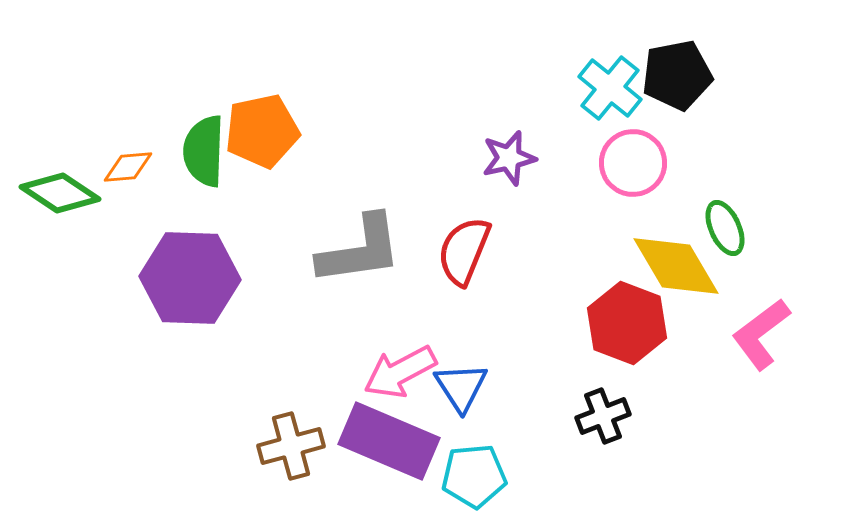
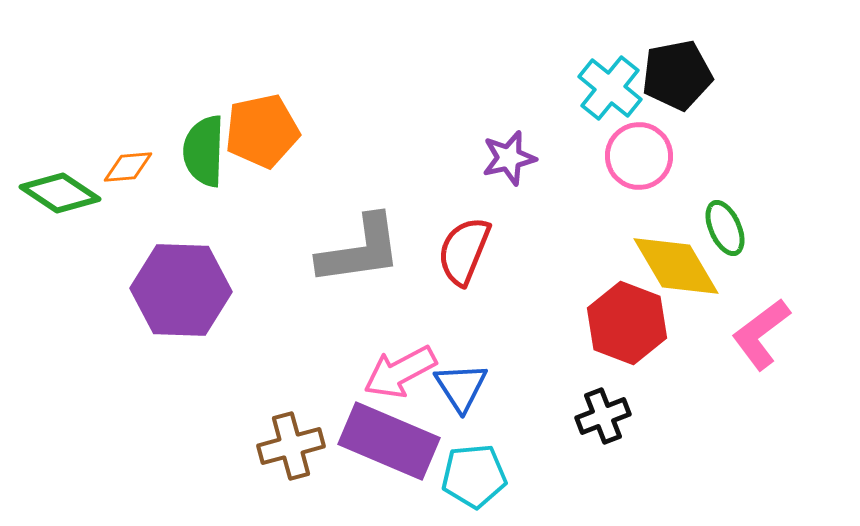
pink circle: moved 6 px right, 7 px up
purple hexagon: moved 9 px left, 12 px down
